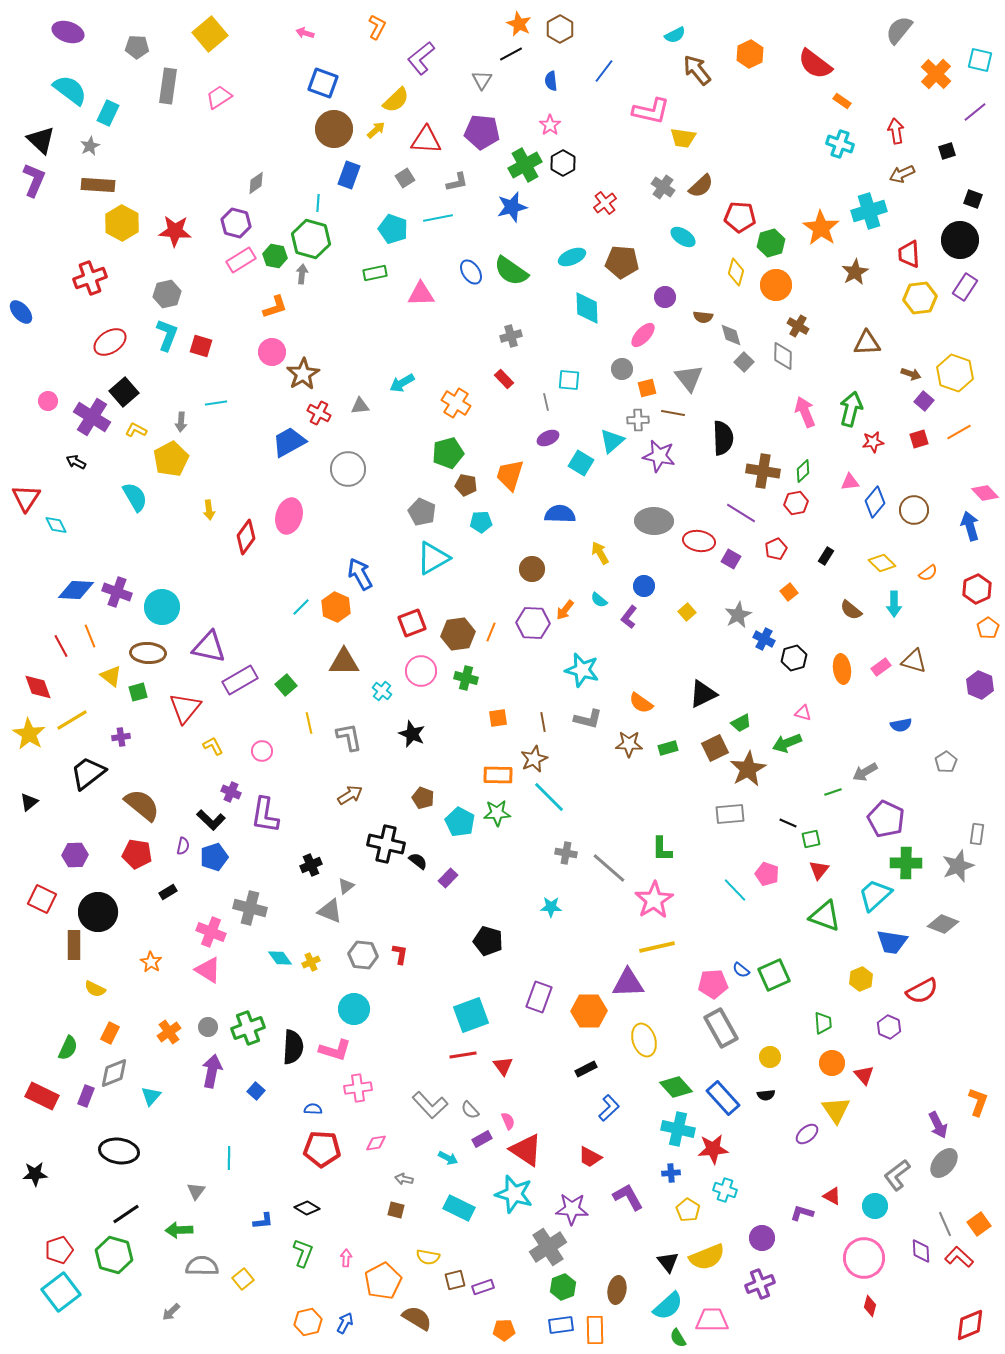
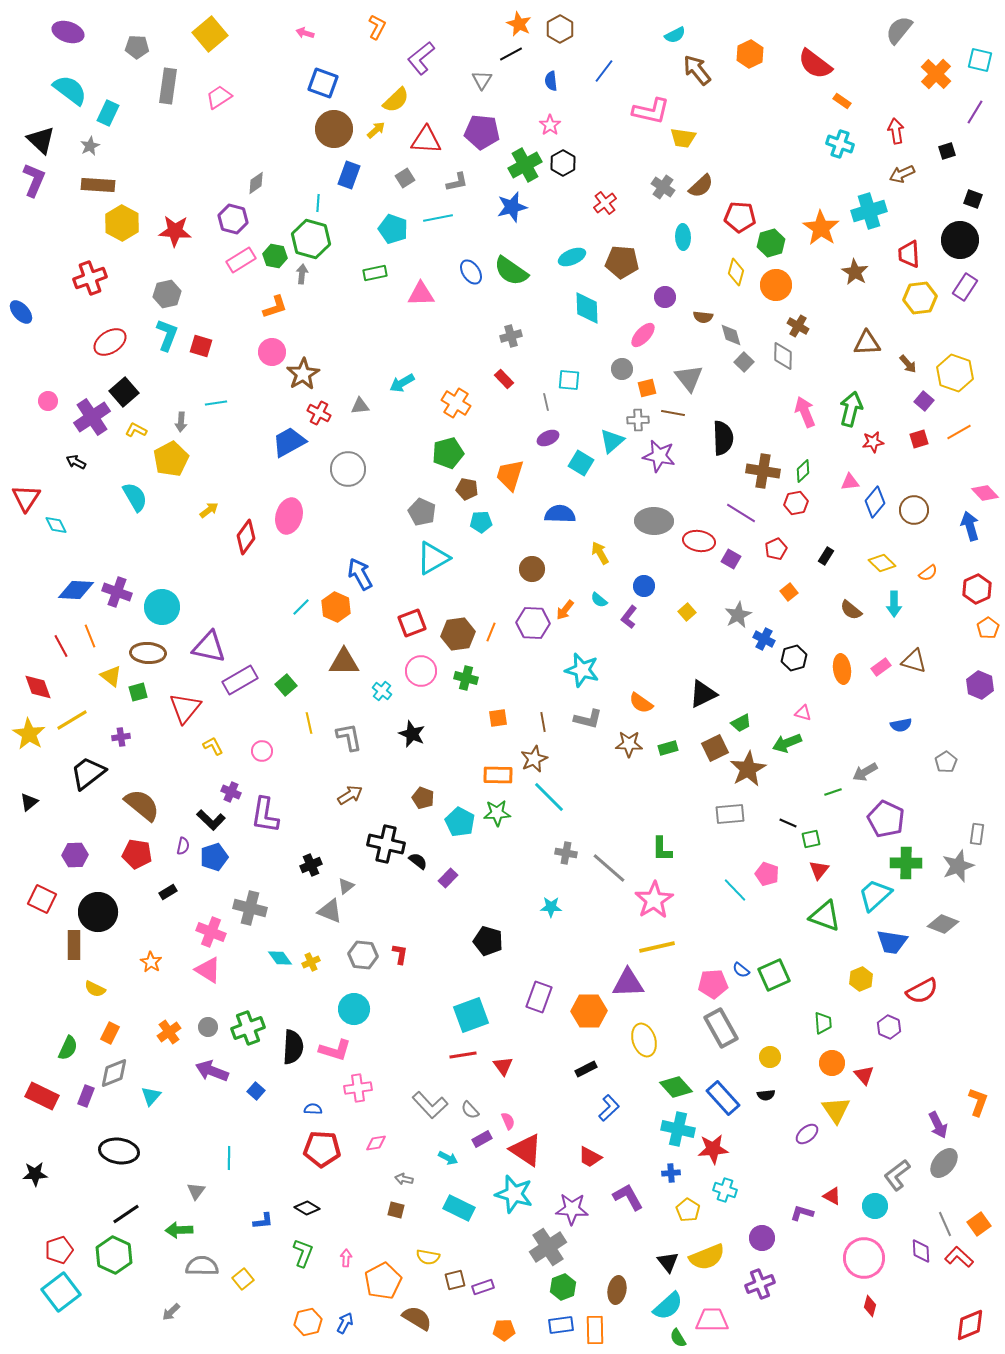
purple line at (975, 112): rotated 20 degrees counterclockwise
purple hexagon at (236, 223): moved 3 px left, 4 px up
cyan ellipse at (683, 237): rotated 55 degrees clockwise
brown star at (855, 272): rotated 12 degrees counterclockwise
brown arrow at (911, 374): moved 3 px left, 10 px up; rotated 30 degrees clockwise
purple cross at (92, 417): rotated 24 degrees clockwise
brown pentagon at (466, 485): moved 1 px right, 4 px down
yellow arrow at (209, 510): rotated 120 degrees counterclockwise
purple arrow at (212, 1071): rotated 80 degrees counterclockwise
green hexagon at (114, 1255): rotated 9 degrees clockwise
